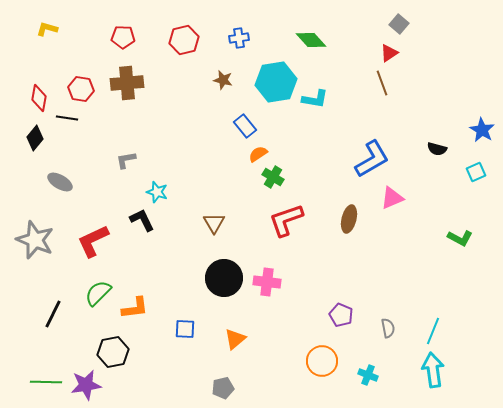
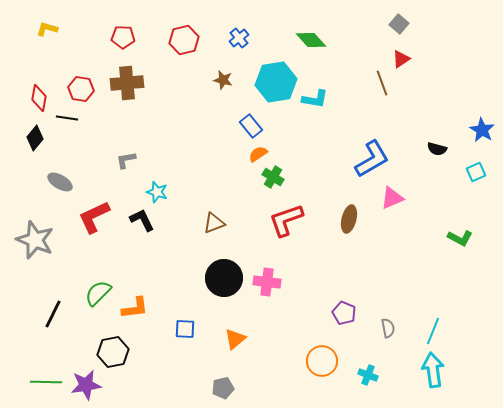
blue cross at (239, 38): rotated 30 degrees counterclockwise
red triangle at (389, 53): moved 12 px right, 6 px down
blue rectangle at (245, 126): moved 6 px right
brown triangle at (214, 223): rotated 40 degrees clockwise
red L-shape at (93, 241): moved 1 px right, 24 px up
purple pentagon at (341, 315): moved 3 px right, 2 px up
